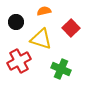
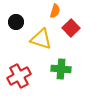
orange semicircle: moved 11 px right; rotated 120 degrees clockwise
red cross: moved 15 px down
green cross: rotated 18 degrees counterclockwise
